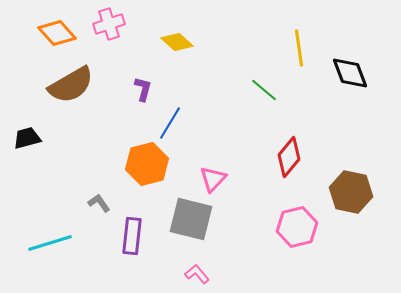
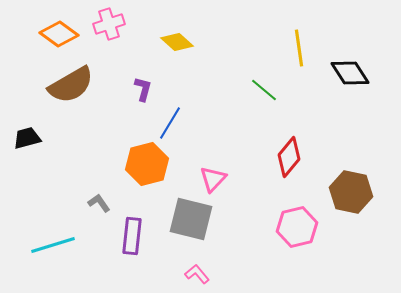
orange diamond: moved 2 px right, 1 px down; rotated 12 degrees counterclockwise
black diamond: rotated 12 degrees counterclockwise
cyan line: moved 3 px right, 2 px down
